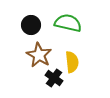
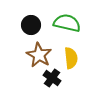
green semicircle: moved 1 px left
yellow semicircle: moved 1 px left, 4 px up
black cross: moved 2 px left
